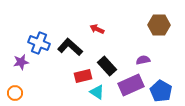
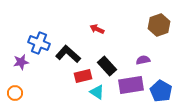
brown hexagon: rotated 20 degrees counterclockwise
black L-shape: moved 2 px left, 7 px down
purple rectangle: rotated 15 degrees clockwise
